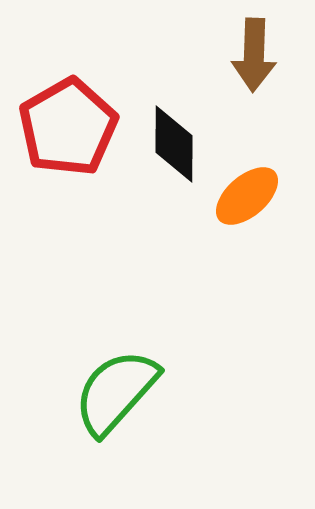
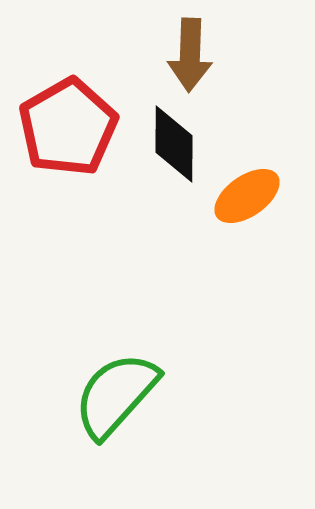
brown arrow: moved 64 px left
orange ellipse: rotated 6 degrees clockwise
green semicircle: moved 3 px down
